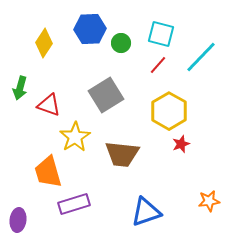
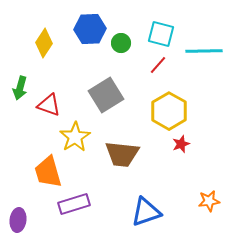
cyan line: moved 3 px right, 6 px up; rotated 45 degrees clockwise
